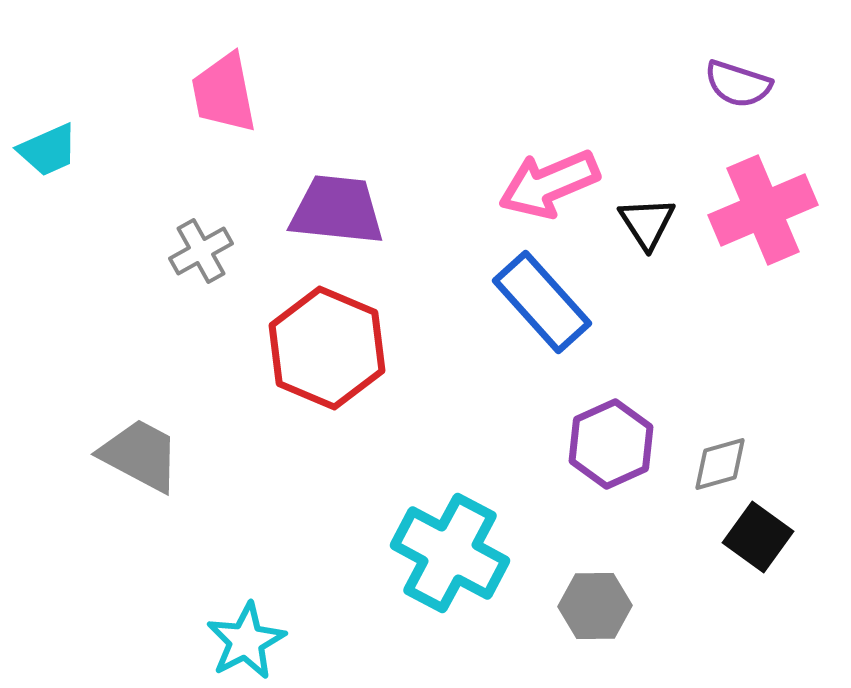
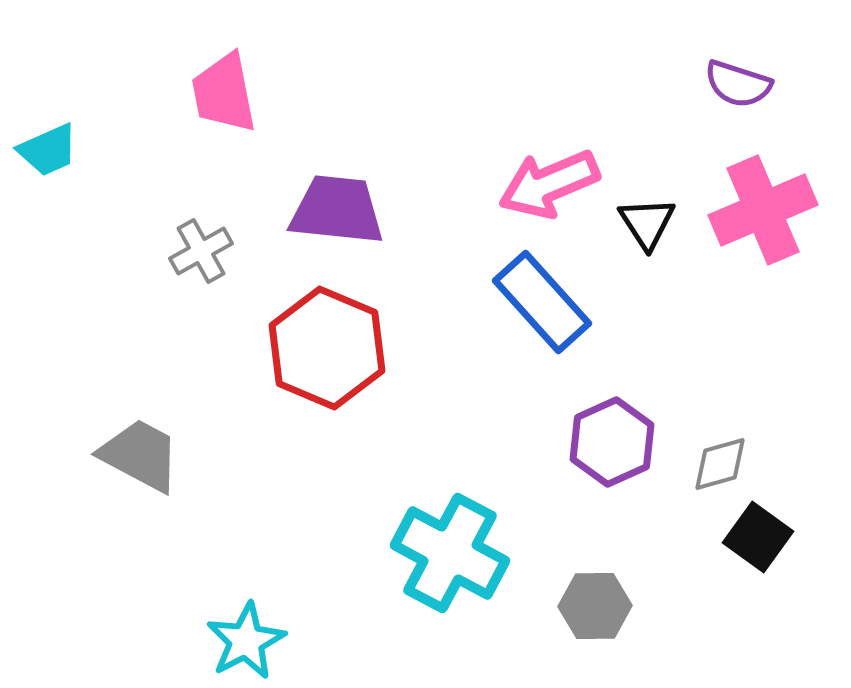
purple hexagon: moved 1 px right, 2 px up
